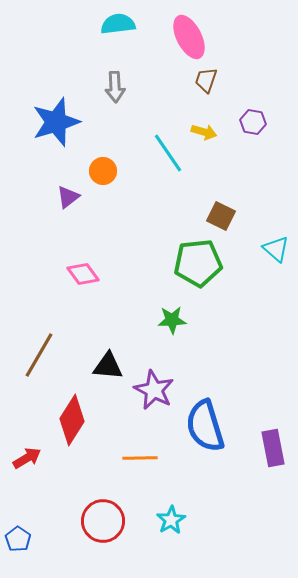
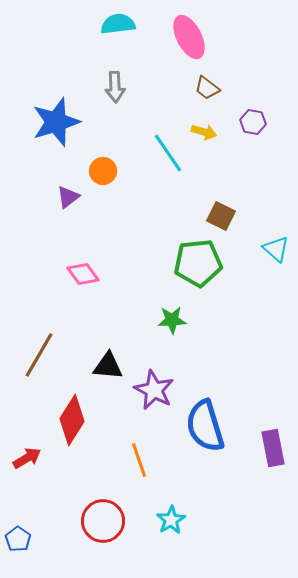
brown trapezoid: moved 1 px right, 8 px down; rotated 72 degrees counterclockwise
orange line: moved 1 px left, 2 px down; rotated 72 degrees clockwise
